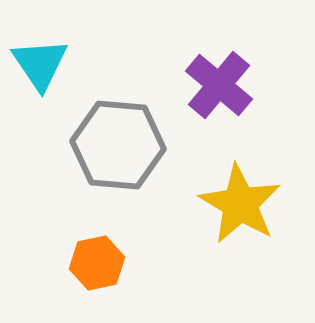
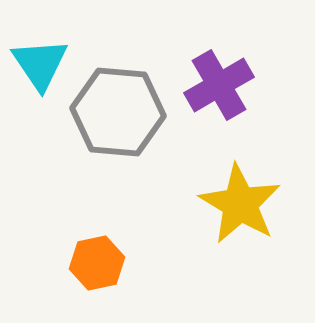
purple cross: rotated 20 degrees clockwise
gray hexagon: moved 33 px up
